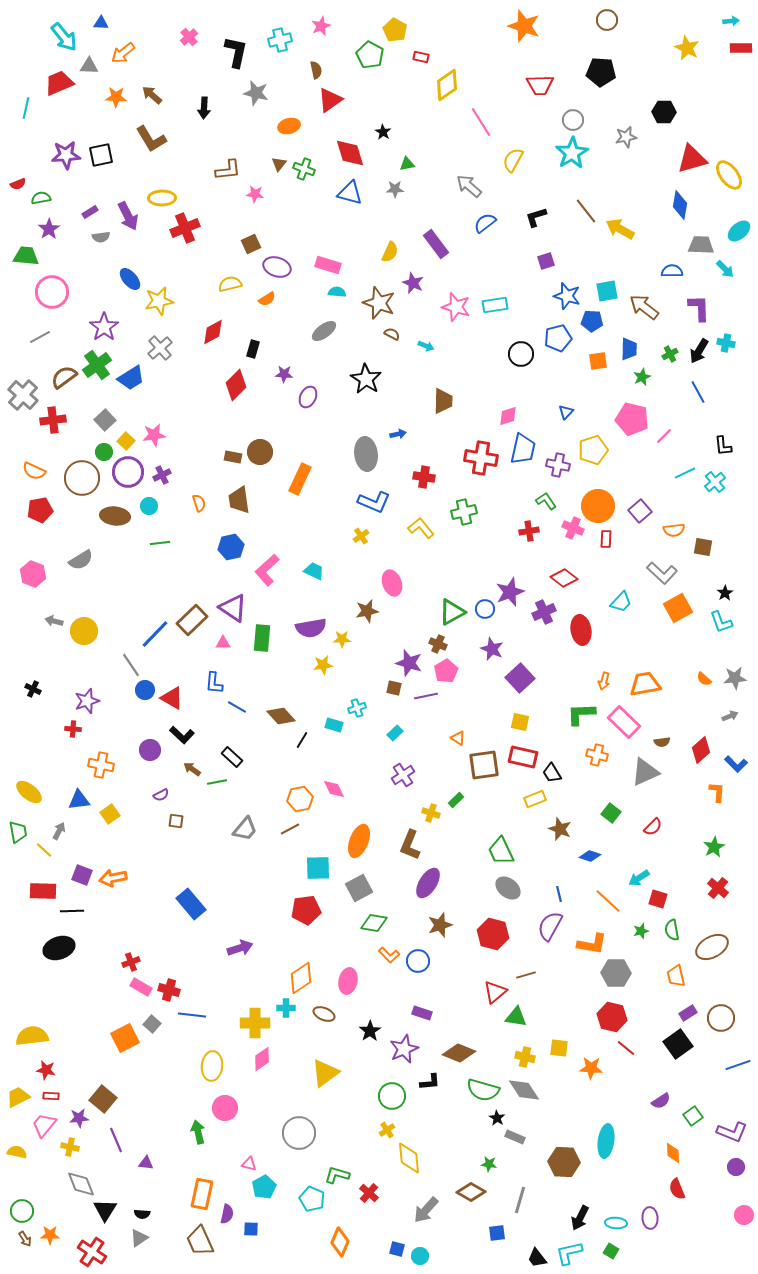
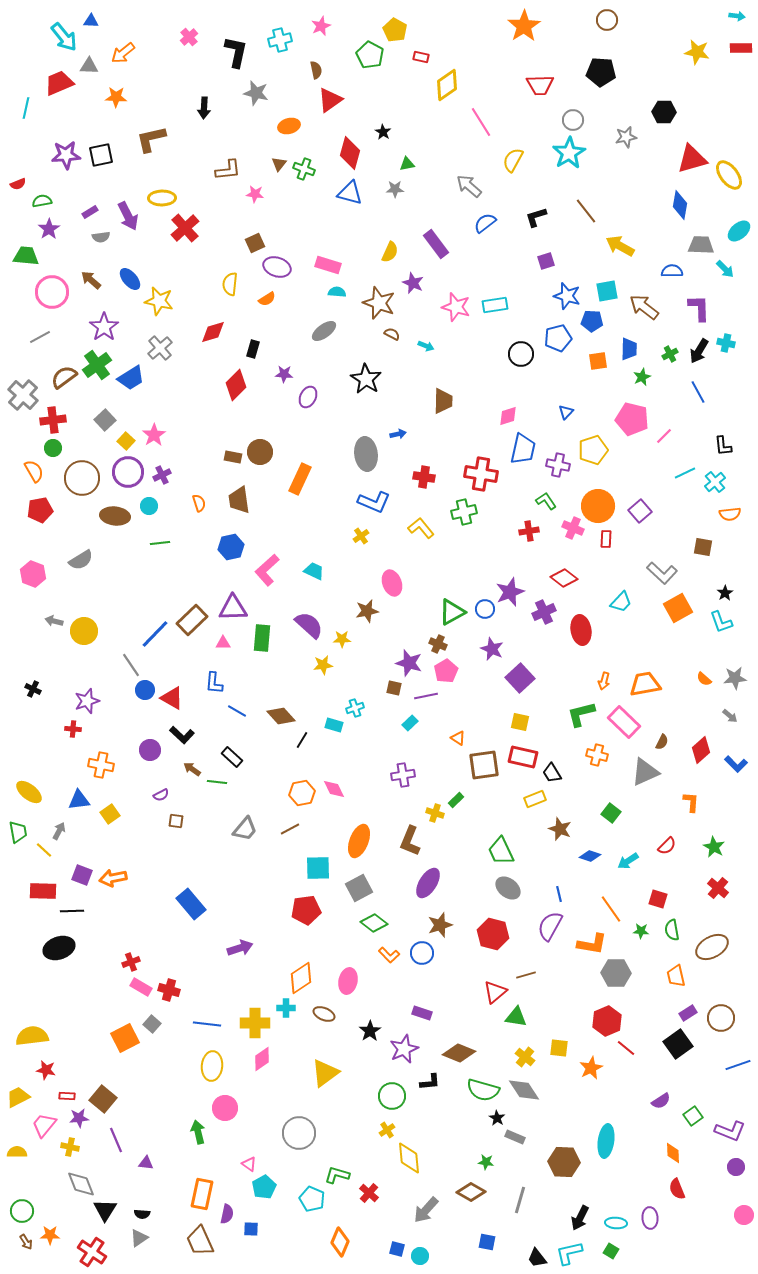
cyan arrow at (731, 21): moved 6 px right, 5 px up; rotated 14 degrees clockwise
blue triangle at (101, 23): moved 10 px left, 2 px up
orange star at (524, 26): rotated 20 degrees clockwise
yellow star at (687, 48): moved 10 px right, 4 px down; rotated 15 degrees counterclockwise
brown arrow at (152, 95): moved 61 px left, 185 px down
brown L-shape at (151, 139): rotated 108 degrees clockwise
red diamond at (350, 153): rotated 32 degrees clockwise
cyan star at (572, 153): moved 3 px left
green semicircle at (41, 198): moved 1 px right, 3 px down
red cross at (185, 228): rotated 20 degrees counterclockwise
yellow arrow at (620, 229): moved 17 px down
brown square at (251, 244): moved 4 px right, 1 px up
yellow semicircle at (230, 284): rotated 70 degrees counterclockwise
yellow star at (159, 301): rotated 24 degrees clockwise
red diamond at (213, 332): rotated 12 degrees clockwise
pink star at (154, 435): rotated 25 degrees counterclockwise
green circle at (104, 452): moved 51 px left, 4 px up
red cross at (481, 458): moved 16 px down
orange semicircle at (34, 471): rotated 145 degrees counterclockwise
orange semicircle at (674, 530): moved 56 px right, 16 px up
purple triangle at (233, 608): rotated 36 degrees counterclockwise
purple semicircle at (311, 628): moved 2 px left, 3 px up; rotated 128 degrees counterclockwise
blue line at (237, 707): moved 4 px down
cyan cross at (357, 708): moved 2 px left
green L-shape at (581, 714): rotated 12 degrees counterclockwise
gray arrow at (730, 716): rotated 63 degrees clockwise
cyan rectangle at (395, 733): moved 15 px right, 10 px up
brown semicircle at (662, 742): rotated 56 degrees counterclockwise
purple cross at (403, 775): rotated 25 degrees clockwise
green line at (217, 782): rotated 18 degrees clockwise
orange L-shape at (717, 792): moved 26 px left, 10 px down
orange hexagon at (300, 799): moved 2 px right, 6 px up
yellow cross at (431, 813): moved 4 px right
red semicircle at (653, 827): moved 14 px right, 19 px down
brown L-shape at (410, 845): moved 4 px up
green star at (714, 847): rotated 15 degrees counterclockwise
cyan arrow at (639, 878): moved 11 px left, 17 px up
orange line at (608, 901): moved 3 px right, 8 px down; rotated 12 degrees clockwise
green diamond at (374, 923): rotated 28 degrees clockwise
green star at (641, 931): rotated 21 degrees clockwise
blue circle at (418, 961): moved 4 px right, 8 px up
blue line at (192, 1015): moved 15 px right, 9 px down
red hexagon at (612, 1017): moved 5 px left, 4 px down; rotated 24 degrees clockwise
yellow cross at (525, 1057): rotated 24 degrees clockwise
orange star at (591, 1068): rotated 30 degrees counterclockwise
red rectangle at (51, 1096): moved 16 px right
purple L-shape at (732, 1132): moved 2 px left, 1 px up
yellow semicircle at (17, 1152): rotated 12 degrees counterclockwise
pink triangle at (249, 1164): rotated 21 degrees clockwise
green star at (489, 1164): moved 3 px left, 2 px up
blue square at (497, 1233): moved 10 px left, 9 px down; rotated 18 degrees clockwise
brown arrow at (25, 1239): moved 1 px right, 3 px down
